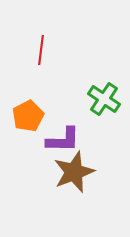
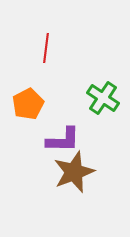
red line: moved 5 px right, 2 px up
green cross: moved 1 px left, 1 px up
orange pentagon: moved 12 px up
